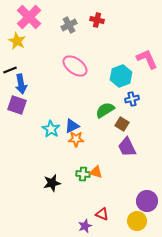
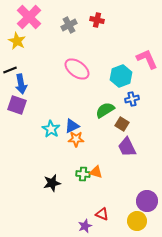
pink ellipse: moved 2 px right, 3 px down
